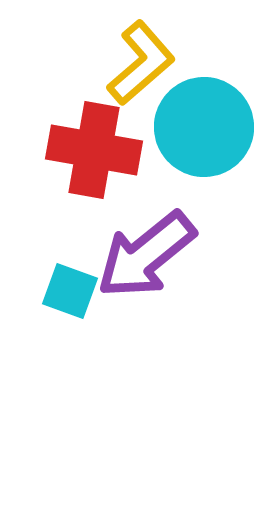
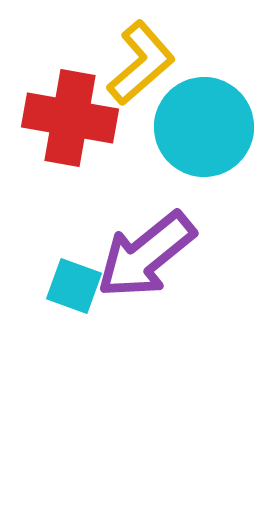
red cross: moved 24 px left, 32 px up
cyan square: moved 4 px right, 5 px up
